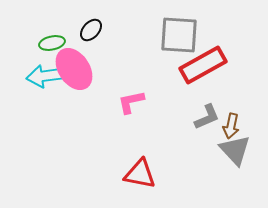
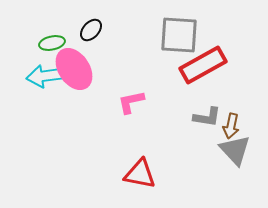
gray L-shape: rotated 32 degrees clockwise
